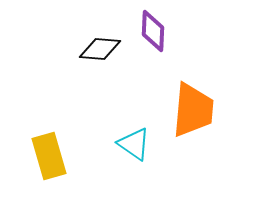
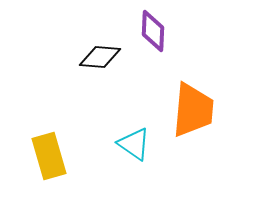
black diamond: moved 8 px down
